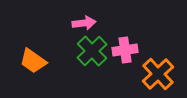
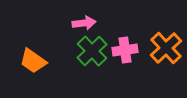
orange cross: moved 8 px right, 26 px up
